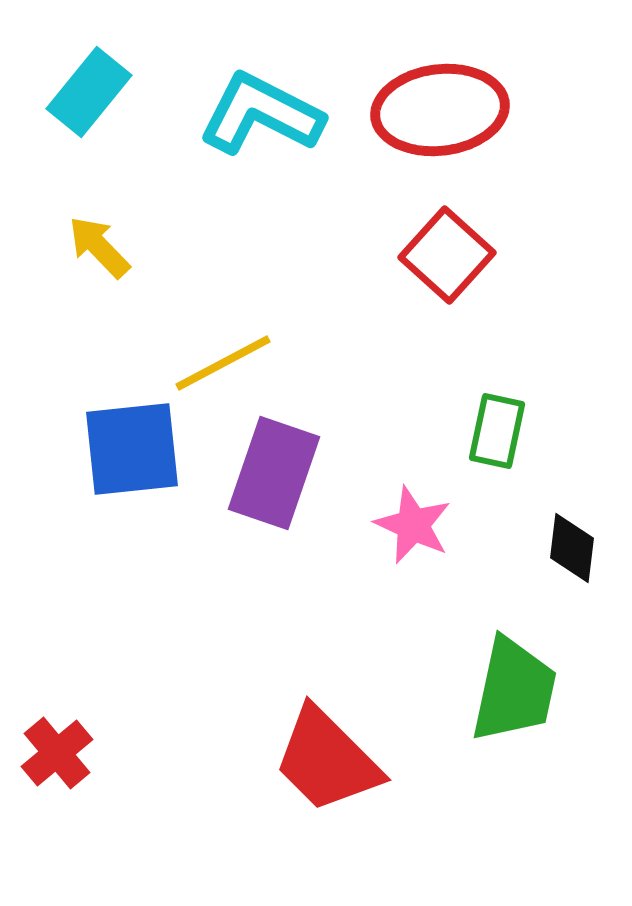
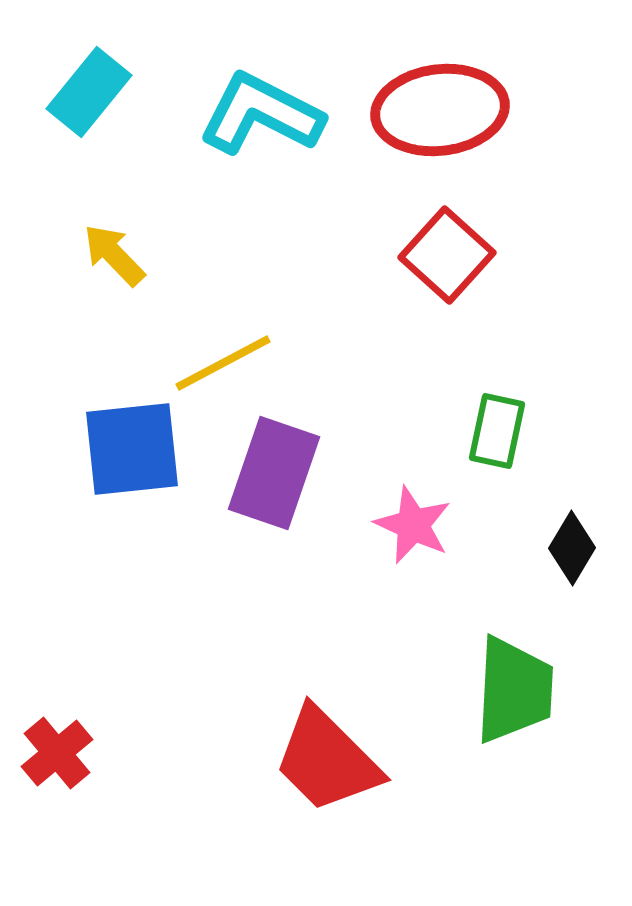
yellow arrow: moved 15 px right, 8 px down
black diamond: rotated 24 degrees clockwise
green trapezoid: rotated 9 degrees counterclockwise
